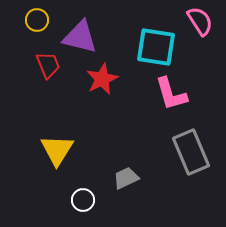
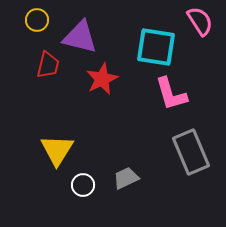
red trapezoid: rotated 36 degrees clockwise
white circle: moved 15 px up
